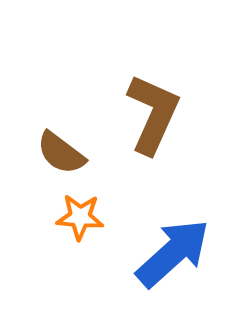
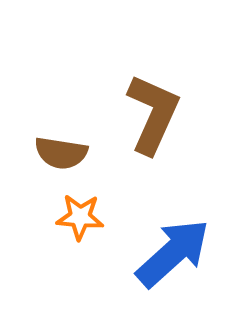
brown semicircle: rotated 28 degrees counterclockwise
